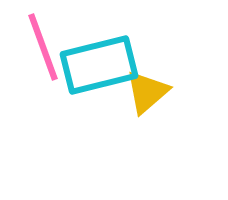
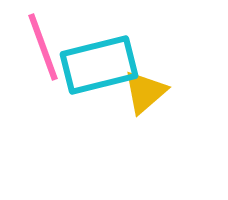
yellow triangle: moved 2 px left
